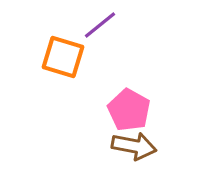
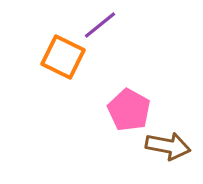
orange square: rotated 9 degrees clockwise
brown arrow: moved 34 px right
